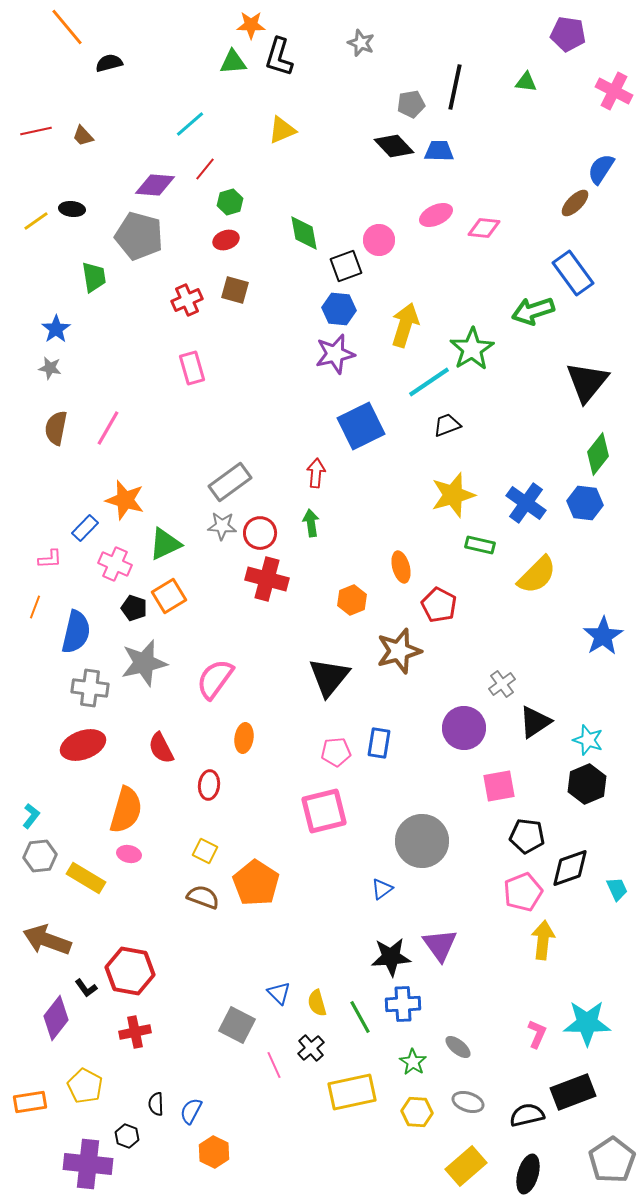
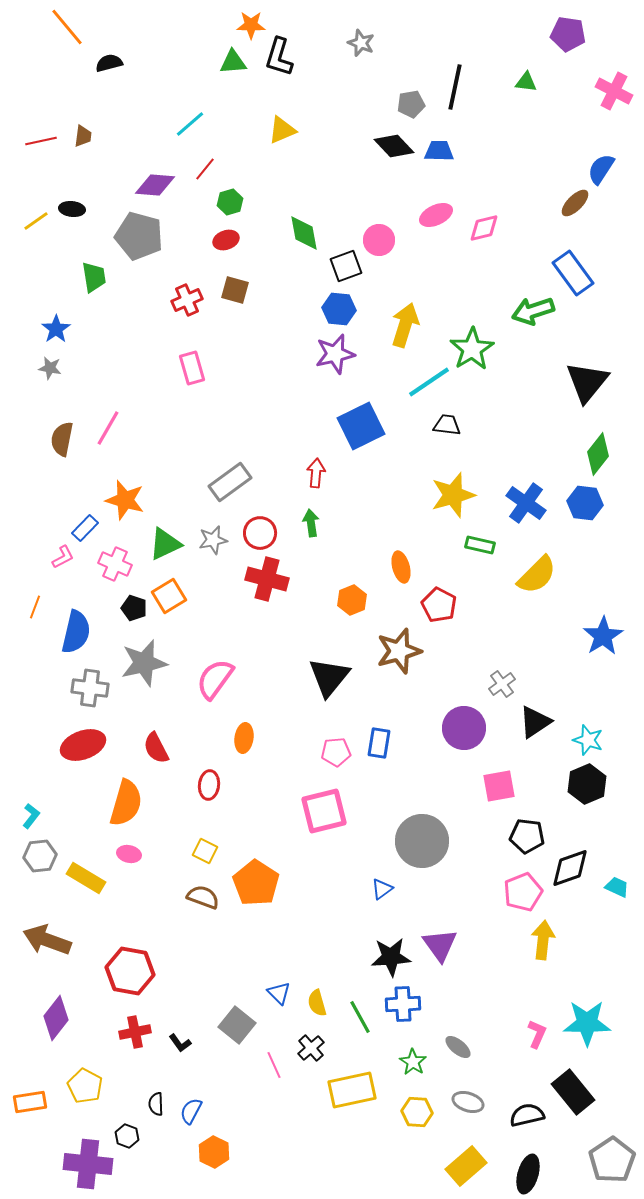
red line at (36, 131): moved 5 px right, 10 px down
brown trapezoid at (83, 136): rotated 130 degrees counterclockwise
pink diamond at (484, 228): rotated 20 degrees counterclockwise
black trapezoid at (447, 425): rotated 28 degrees clockwise
brown semicircle at (56, 428): moved 6 px right, 11 px down
gray star at (222, 526): moved 9 px left, 14 px down; rotated 16 degrees counterclockwise
pink L-shape at (50, 559): moved 13 px right, 2 px up; rotated 25 degrees counterclockwise
red semicircle at (161, 748): moved 5 px left
orange semicircle at (126, 810): moved 7 px up
cyan trapezoid at (617, 889): moved 2 px up; rotated 40 degrees counterclockwise
black L-shape at (86, 988): moved 94 px right, 55 px down
gray square at (237, 1025): rotated 12 degrees clockwise
yellow rectangle at (352, 1092): moved 2 px up
black rectangle at (573, 1092): rotated 72 degrees clockwise
